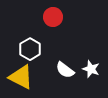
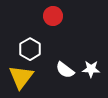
red circle: moved 1 px up
white star: rotated 18 degrees counterclockwise
yellow triangle: rotated 40 degrees clockwise
